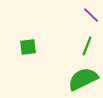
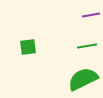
purple line: rotated 54 degrees counterclockwise
green line: rotated 60 degrees clockwise
